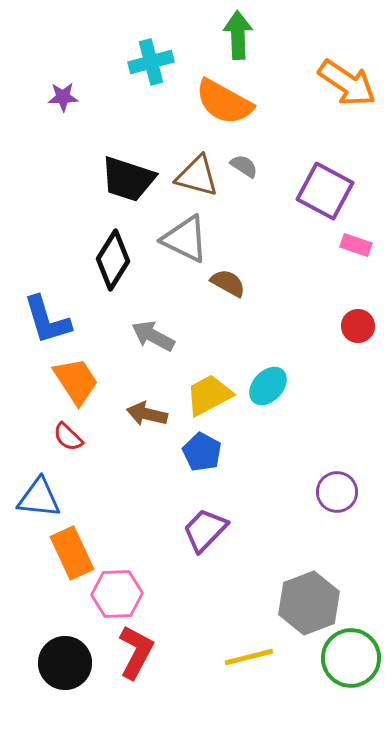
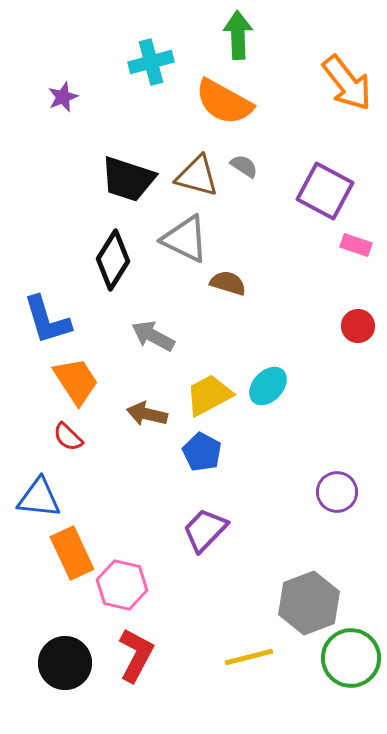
orange arrow: rotated 18 degrees clockwise
purple star: rotated 20 degrees counterclockwise
brown semicircle: rotated 12 degrees counterclockwise
pink hexagon: moved 5 px right, 9 px up; rotated 15 degrees clockwise
red L-shape: moved 3 px down
